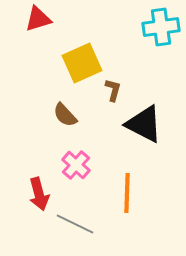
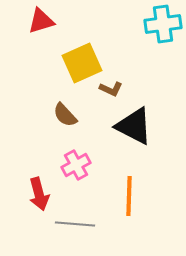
red triangle: moved 3 px right, 2 px down
cyan cross: moved 2 px right, 3 px up
brown L-shape: moved 2 px left, 1 px up; rotated 100 degrees clockwise
black triangle: moved 10 px left, 2 px down
pink cross: rotated 20 degrees clockwise
orange line: moved 2 px right, 3 px down
gray line: rotated 21 degrees counterclockwise
